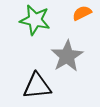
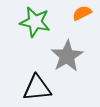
green star: moved 2 px down
black triangle: moved 2 px down
